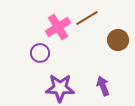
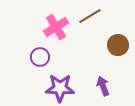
brown line: moved 3 px right, 2 px up
pink cross: moved 2 px left
brown circle: moved 5 px down
purple circle: moved 4 px down
